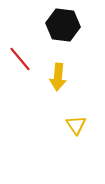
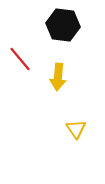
yellow triangle: moved 4 px down
